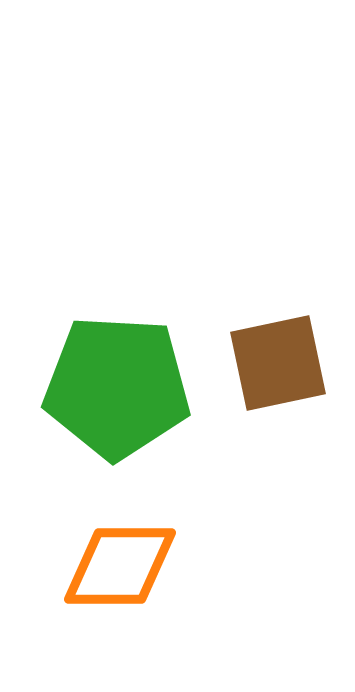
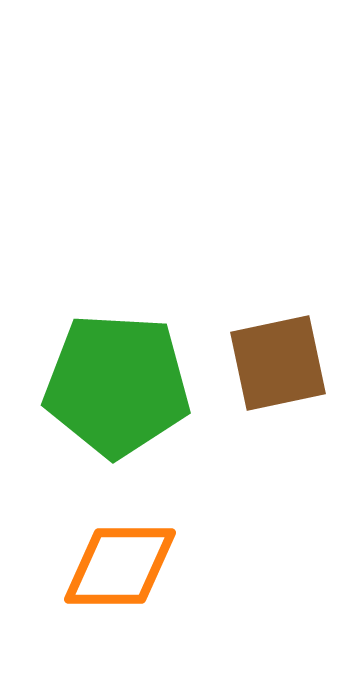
green pentagon: moved 2 px up
